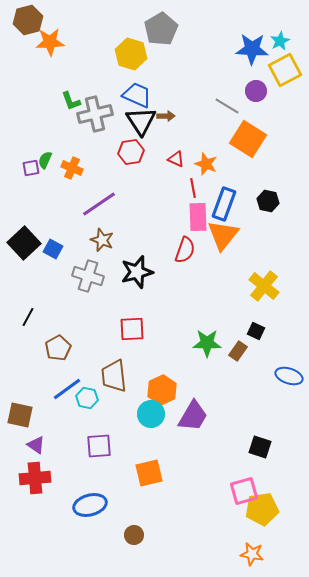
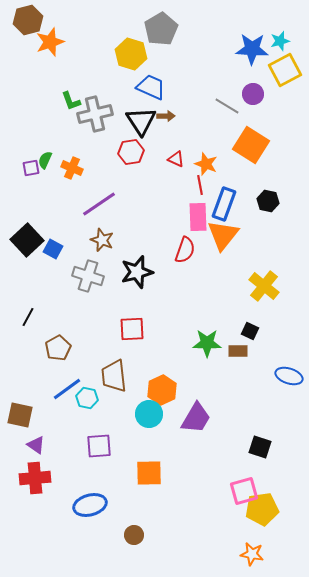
cyan star at (280, 41): rotated 12 degrees clockwise
orange star at (50, 42): rotated 16 degrees counterclockwise
purple circle at (256, 91): moved 3 px left, 3 px down
blue trapezoid at (137, 95): moved 14 px right, 8 px up
orange square at (248, 139): moved 3 px right, 6 px down
red line at (193, 188): moved 7 px right, 3 px up
black square at (24, 243): moved 3 px right, 3 px up
black square at (256, 331): moved 6 px left
brown rectangle at (238, 351): rotated 54 degrees clockwise
cyan circle at (151, 414): moved 2 px left
purple trapezoid at (193, 416): moved 3 px right, 2 px down
orange square at (149, 473): rotated 12 degrees clockwise
